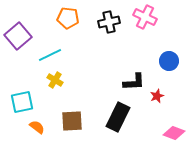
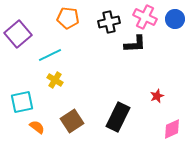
purple square: moved 2 px up
blue circle: moved 6 px right, 42 px up
black L-shape: moved 1 px right, 38 px up
brown square: rotated 30 degrees counterclockwise
pink diamond: moved 2 px left, 4 px up; rotated 45 degrees counterclockwise
